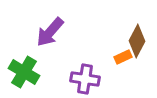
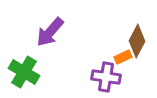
purple cross: moved 21 px right, 2 px up
